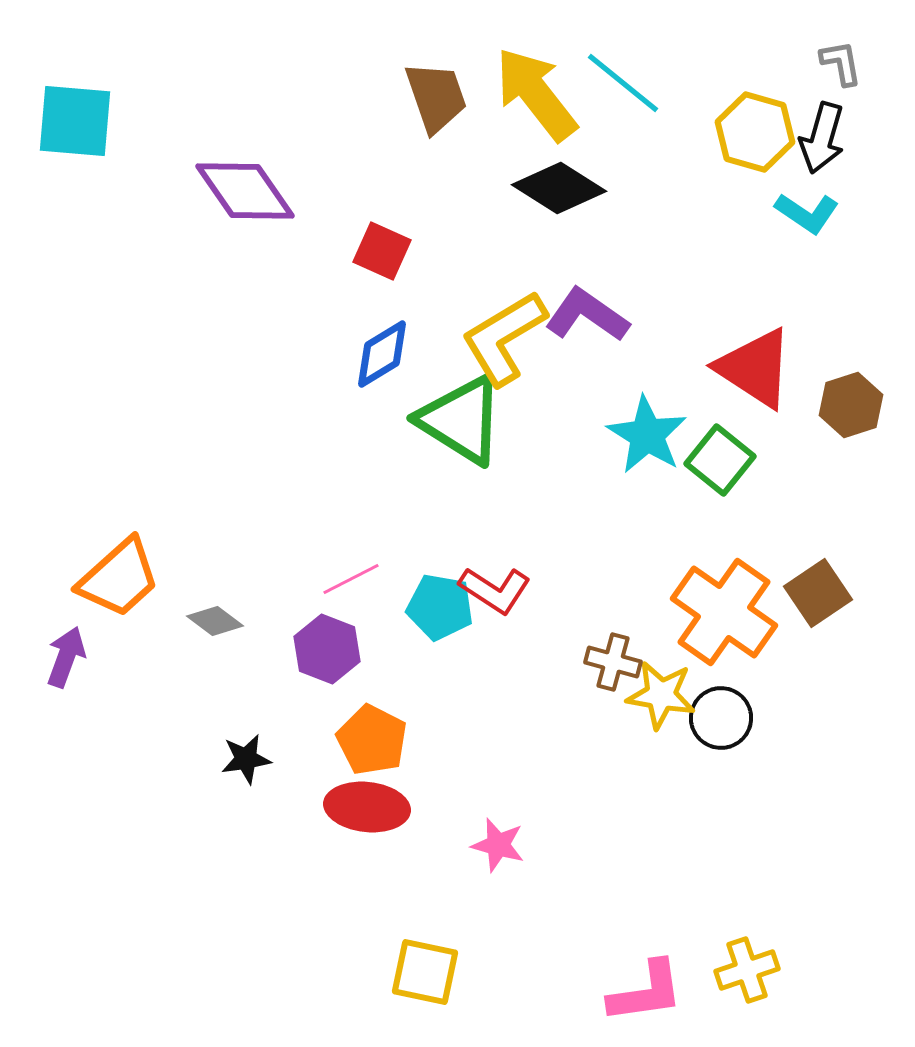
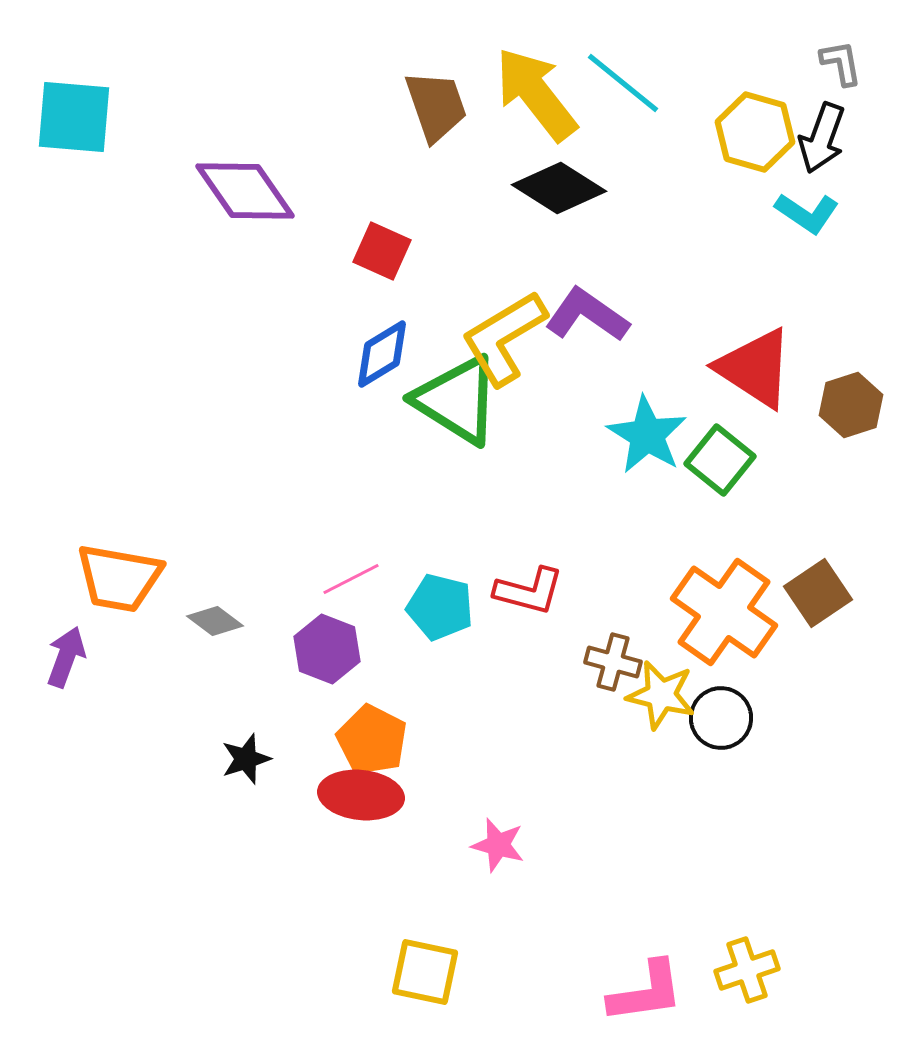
brown trapezoid: moved 9 px down
cyan square: moved 1 px left, 4 px up
black arrow: rotated 4 degrees clockwise
green triangle: moved 4 px left, 20 px up
orange trapezoid: rotated 52 degrees clockwise
red L-shape: moved 34 px right, 1 px down; rotated 18 degrees counterclockwise
cyan pentagon: rotated 4 degrees clockwise
yellow star: rotated 4 degrees clockwise
black star: rotated 9 degrees counterclockwise
red ellipse: moved 6 px left, 12 px up
